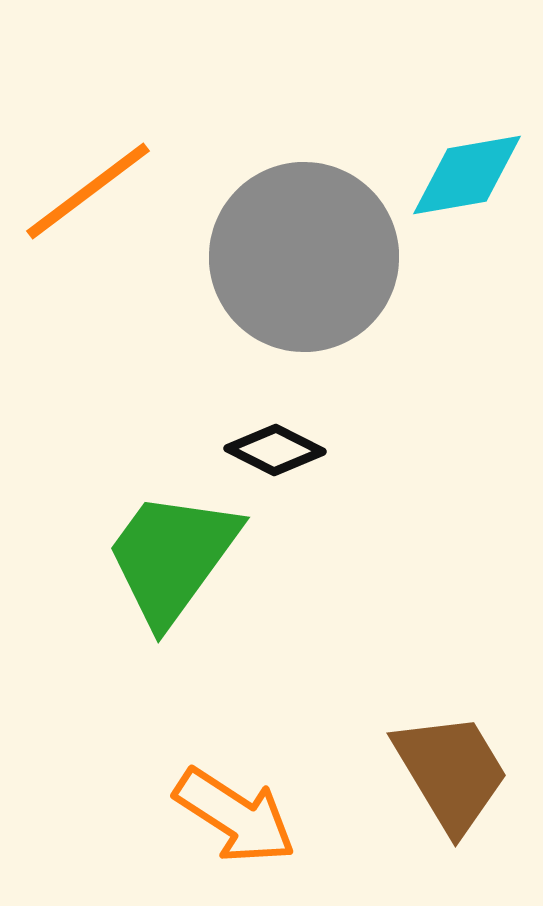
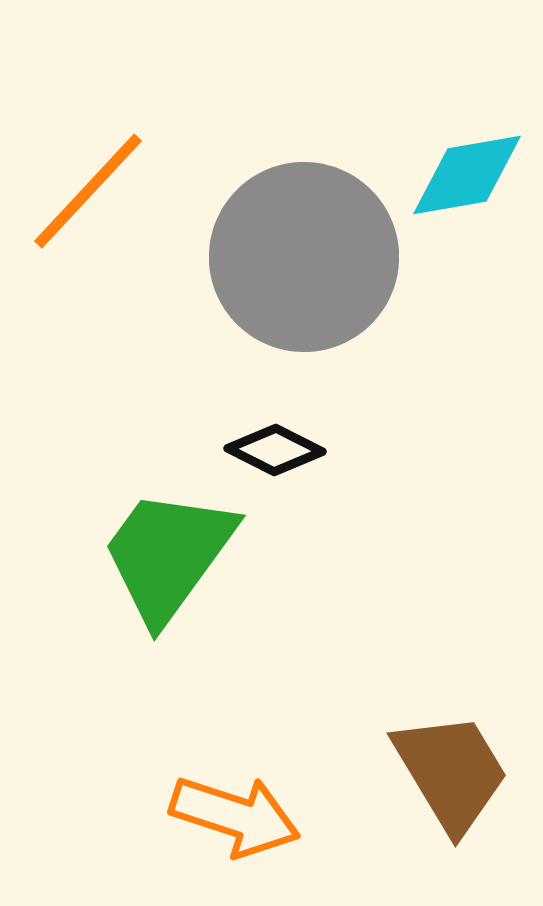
orange line: rotated 10 degrees counterclockwise
green trapezoid: moved 4 px left, 2 px up
orange arrow: rotated 15 degrees counterclockwise
